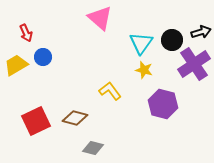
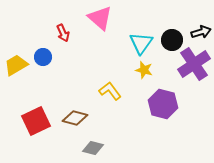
red arrow: moved 37 px right
